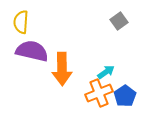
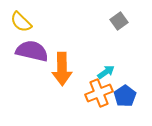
yellow semicircle: rotated 50 degrees counterclockwise
